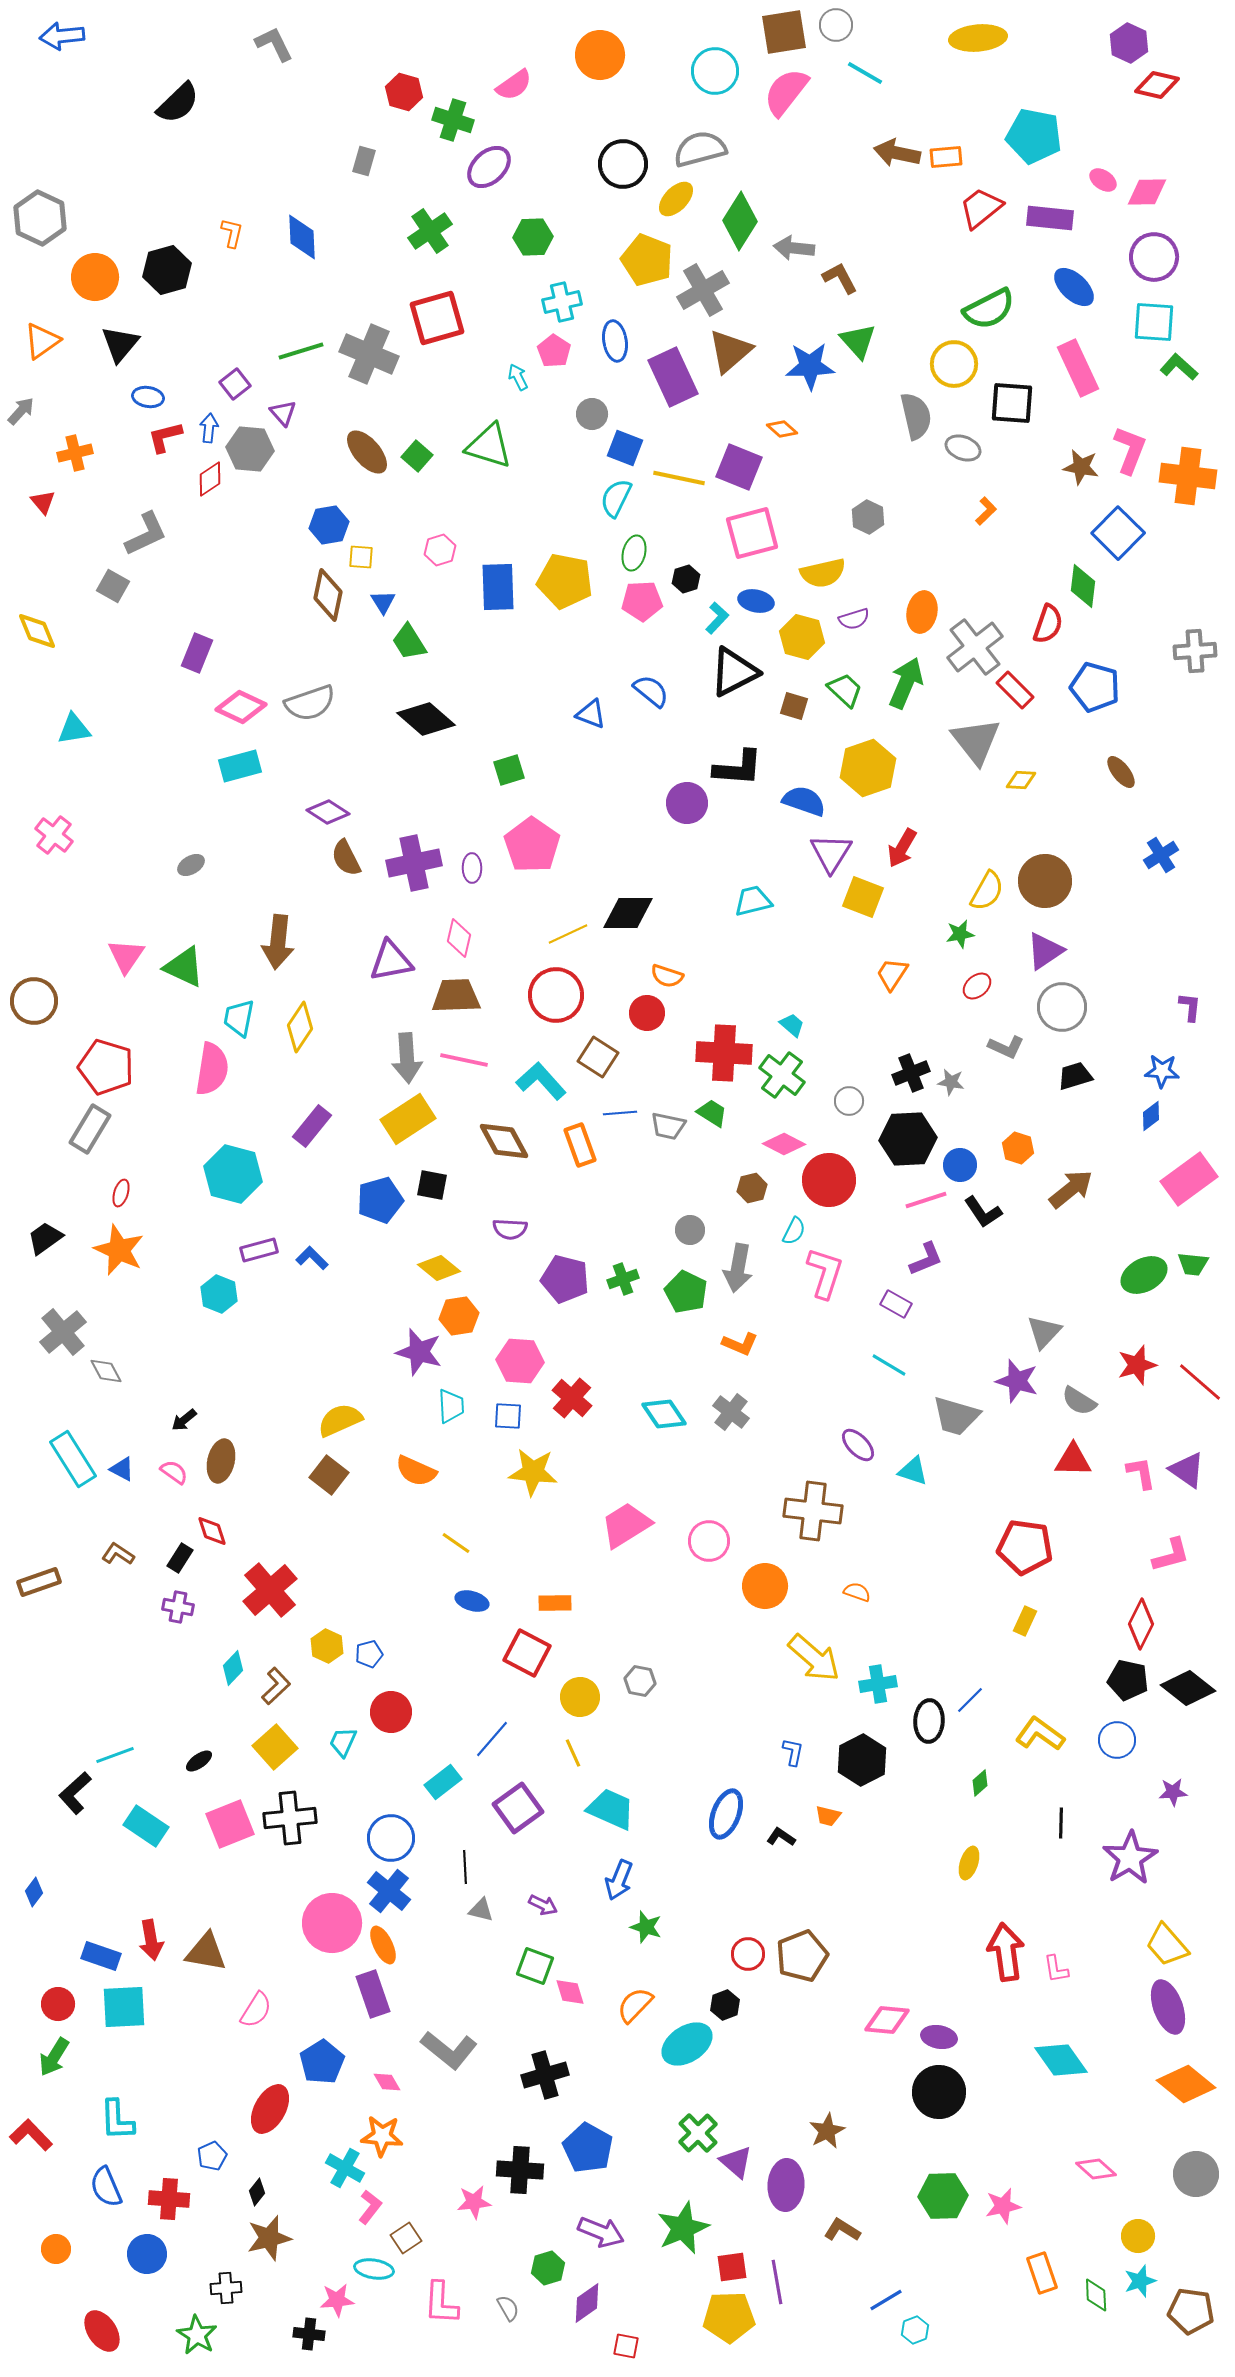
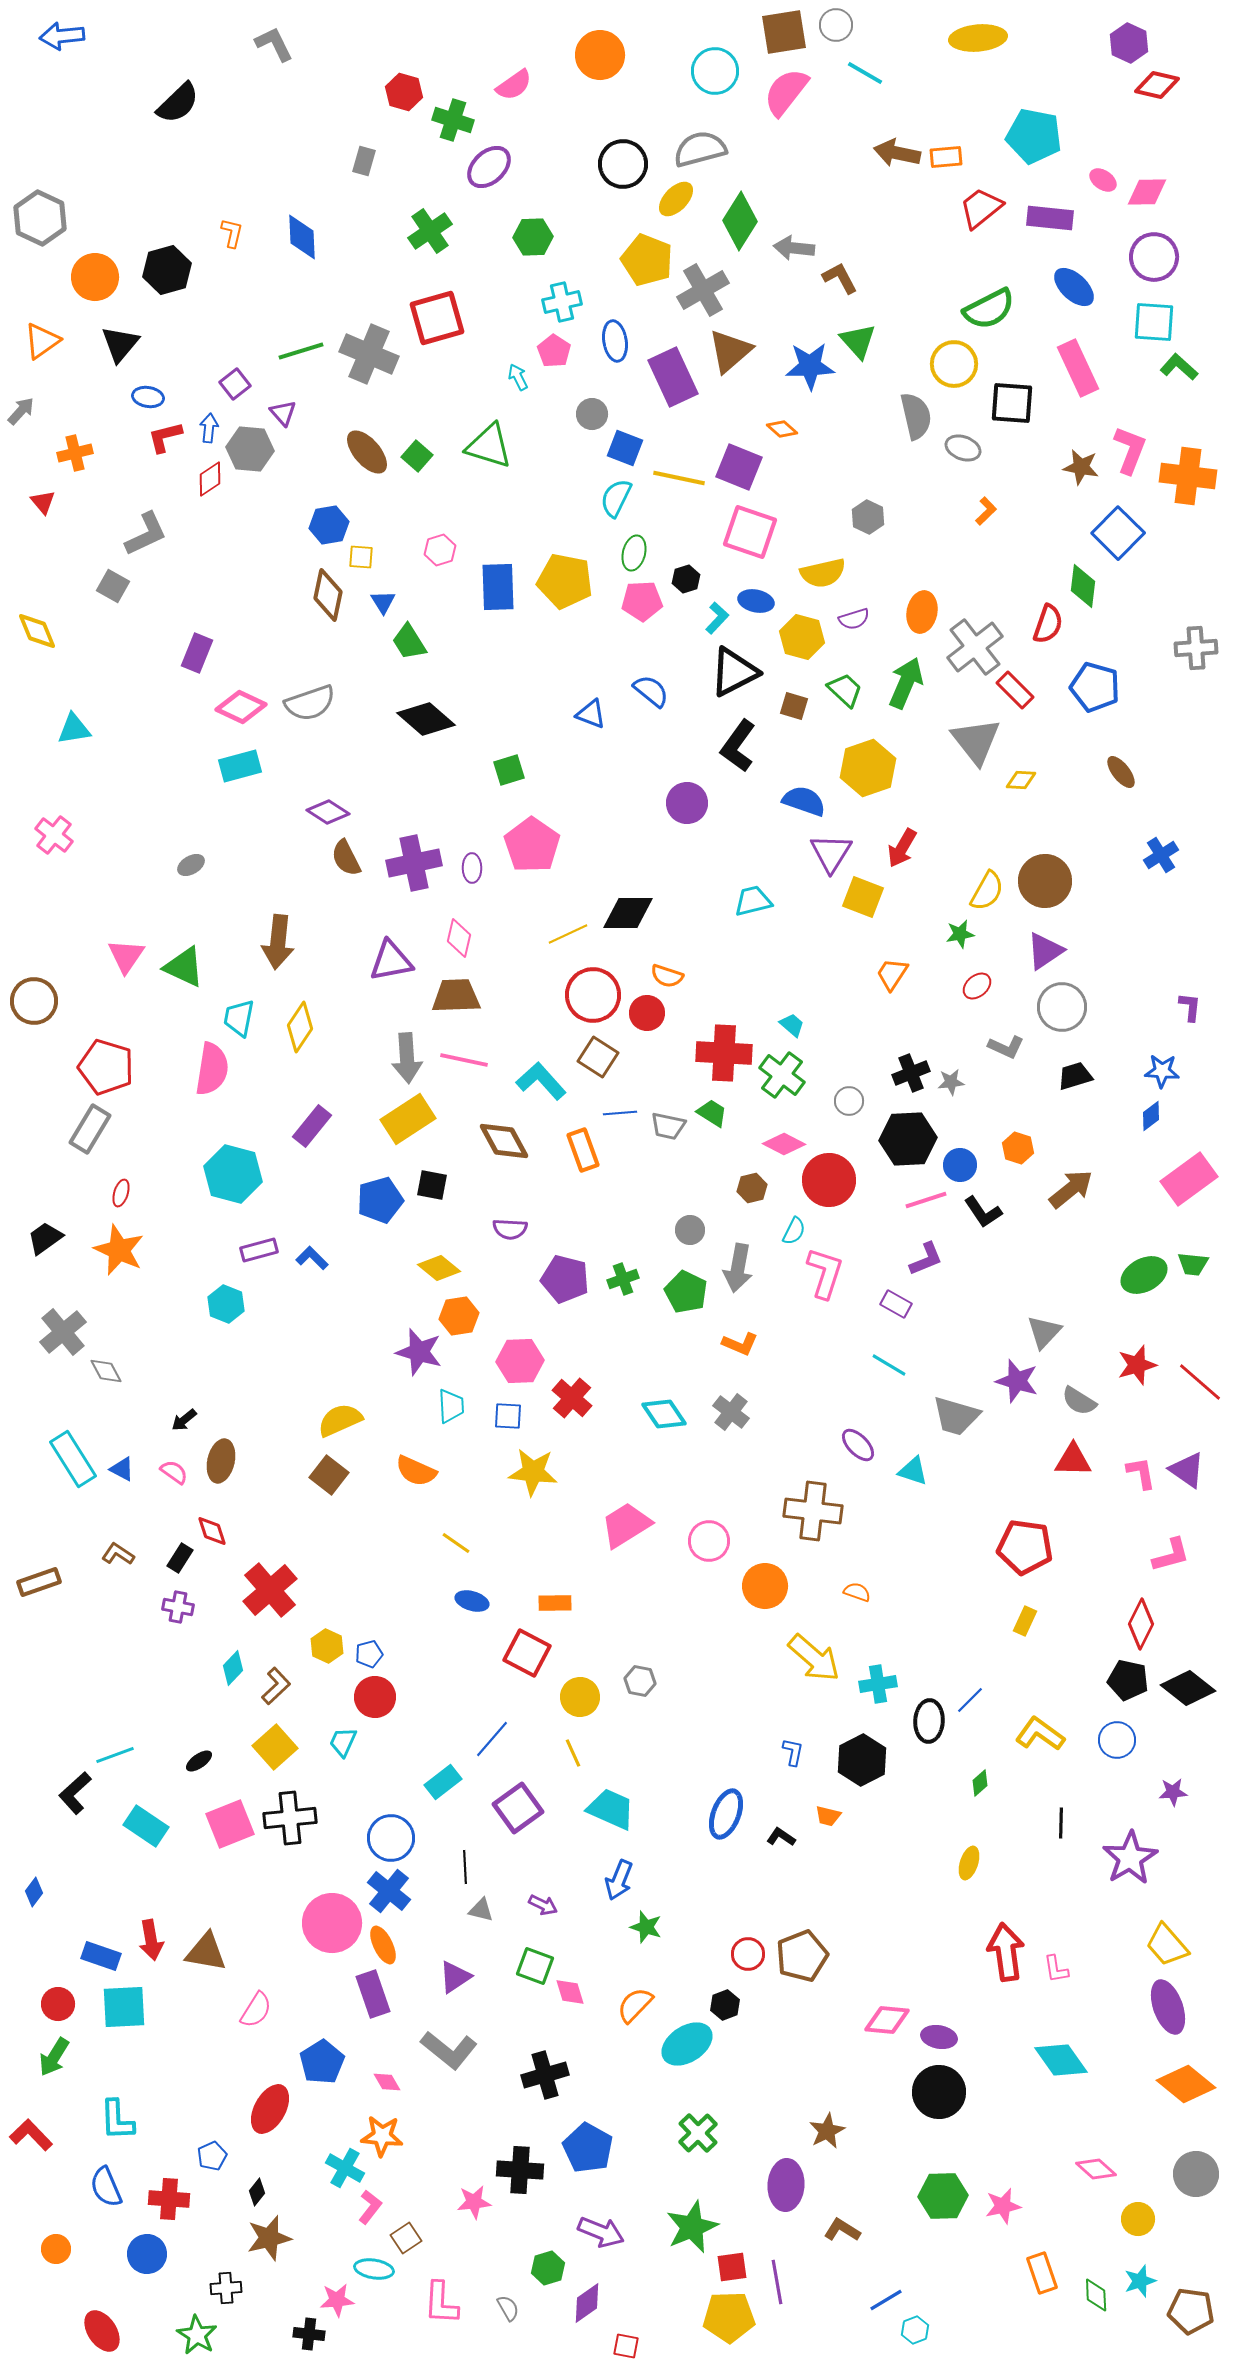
pink square at (752, 533): moved 2 px left, 1 px up; rotated 34 degrees clockwise
gray cross at (1195, 651): moved 1 px right, 3 px up
black L-shape at (738, 768): moved 22 px up; rotated 122 degrees clockwise
red circle at (556, 995): moved 37 px right
gray star at (951, 1082): rotated 16 degrees counterclockwise
orange rectangle at (580, 1145): moved 3 px right, 5 px down
cyan hexagon at (219, 1294): moved 7 px right, 10 px down
pink hexagon at (520, 1361): rotated 6 degrees counterclockwise
red circle at (391, 1712): moved 16 px left, 15 px up
purple triangle at (736, 2162): moved 281 px left, 185 px up; rotated 45 degrees clockwise
green star at (683, 2228): moved 9 px right, 1 px up
yellow circle at (1138, 2236): moved 17 px up
